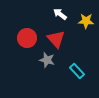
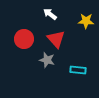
white arrow: moved 10 px left
red circle: moved 3 px left, 1 px down
cyan rectangle: moved 1 px right, 1 px up; rotated 42 degrees counterclockwise
